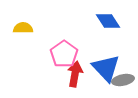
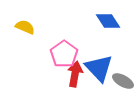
yellow semicircle: moved 2 px right, 1 px up; rotated 24 degrees clockwise
blue triangle: moved 7 px left
gray ellipse: moved 1 px down; rotated 40 degrees clockwise
